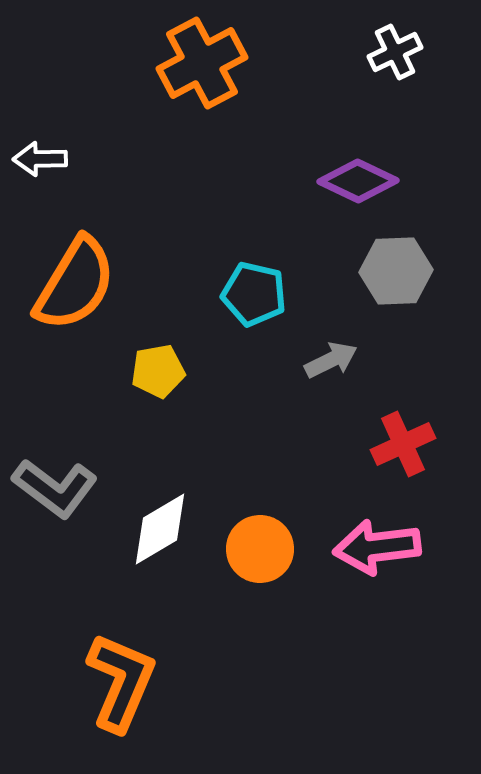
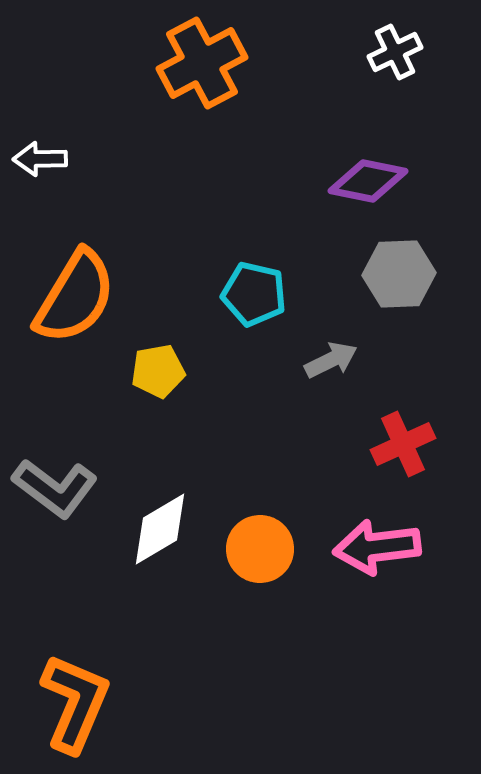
purple diamond: moved 10 px right; rotated 14 degrees counterclockwise
gray hexagon: moved 3 px right, 3 px down
orange semicircle: moved 13 px down
orange L-shape: moved 46 px left, 21 px down
